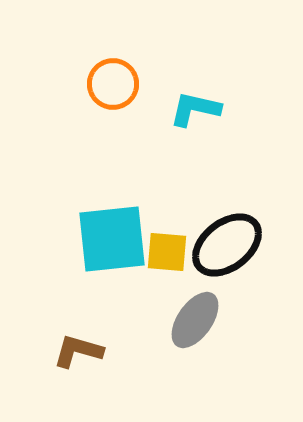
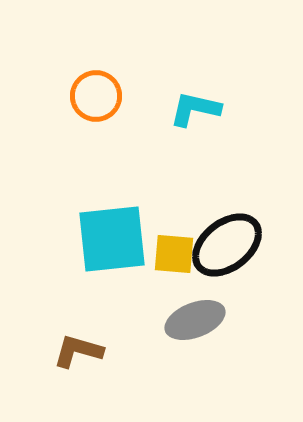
orange circle: moved 17 px left, 12 px down
yellow square: moved 7 px right, 2 px down
gray ellipse: rotated 34 degrees clockwise
